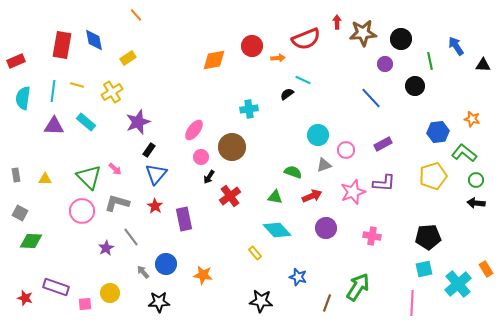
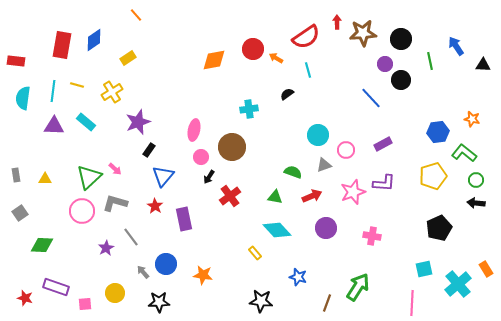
red semicircle at (306, 39): moved 2 px up; rotated 12 degrees counterclockwise
blue diamond at (94, 40): rotated 65 degrees clockwise
red circle at (252, 46): moved 1 px right, 3 px down
orange arrow at (278, 58): moved 2 px left; rotated 144 degrees counterclockwise
red rectangle at (16, 61): rotated 30 degrees clockwise
cyan line at (303, 80): moved 5 px right, 10 px up; rotated 49 degrees clockwise
black circle at (415, 86): moved 14 px left, 6 px up
pink ellipse at (194, 130): rotated 25 degrees counterclockwise
blue triangle at (156, 174): moved 7 px right, 2 px down
green triangle at (89, 177): rotated 32 degrees clockwise
gray L-shape at (117, 203): moved 2 px left
gray square at (20, 213): rotated 28 degrees clockwise
black pentagon at (428, 237): moved 11 px right, 9 px up; rotated 20 degrees counterclockwise
green diamond at (31, 241): moved 11 px right, 4 px down
yellow circle at (110, 293): moved 5 px right
